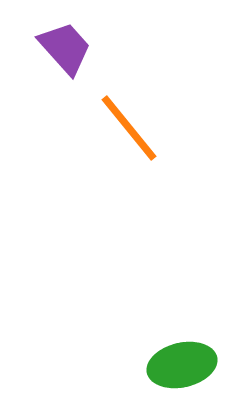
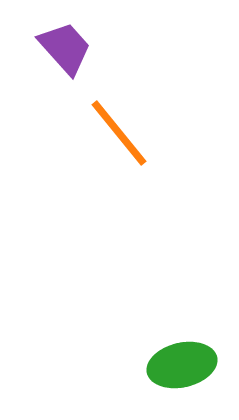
orange line: moved 10 px left, 5 px down
